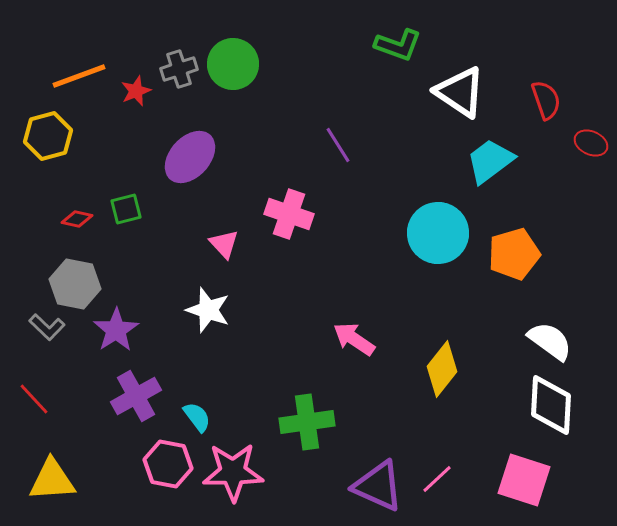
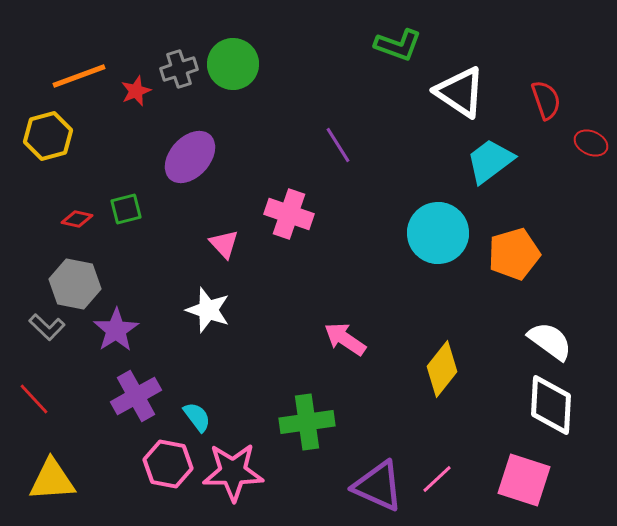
pink arrow: moved 9 px left
